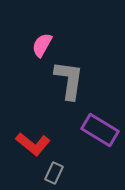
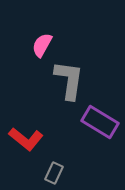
purple rectangle: moved 8 px up
red L-shape: moved 7 px left, 5 px up
